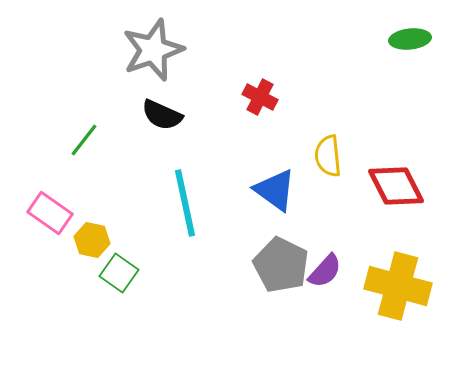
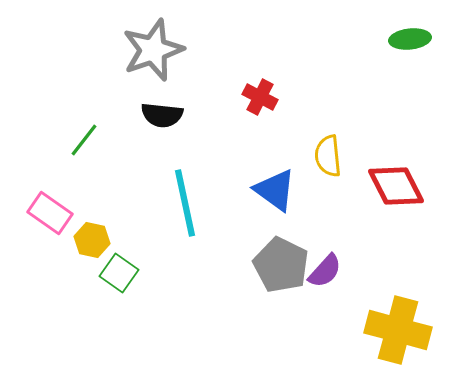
black semicircle: rotated 18 degrees counterclockwise
yellow cross: moved 44 px down
